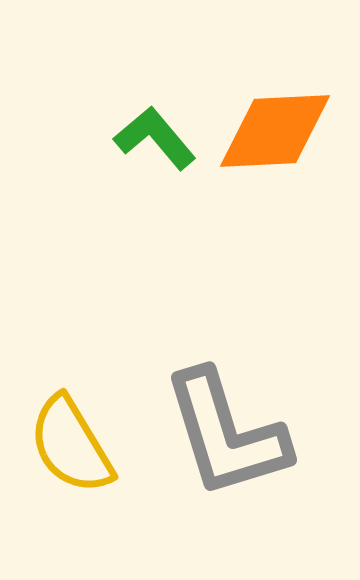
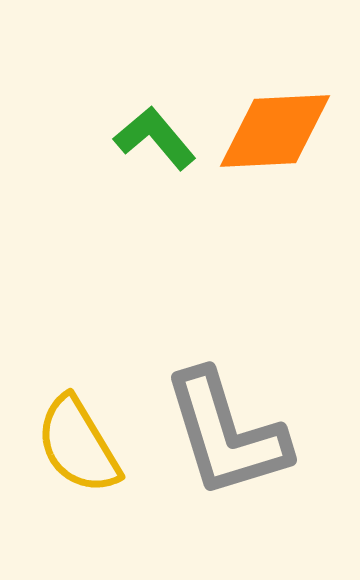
yellow semicircle: moved 7 px right
